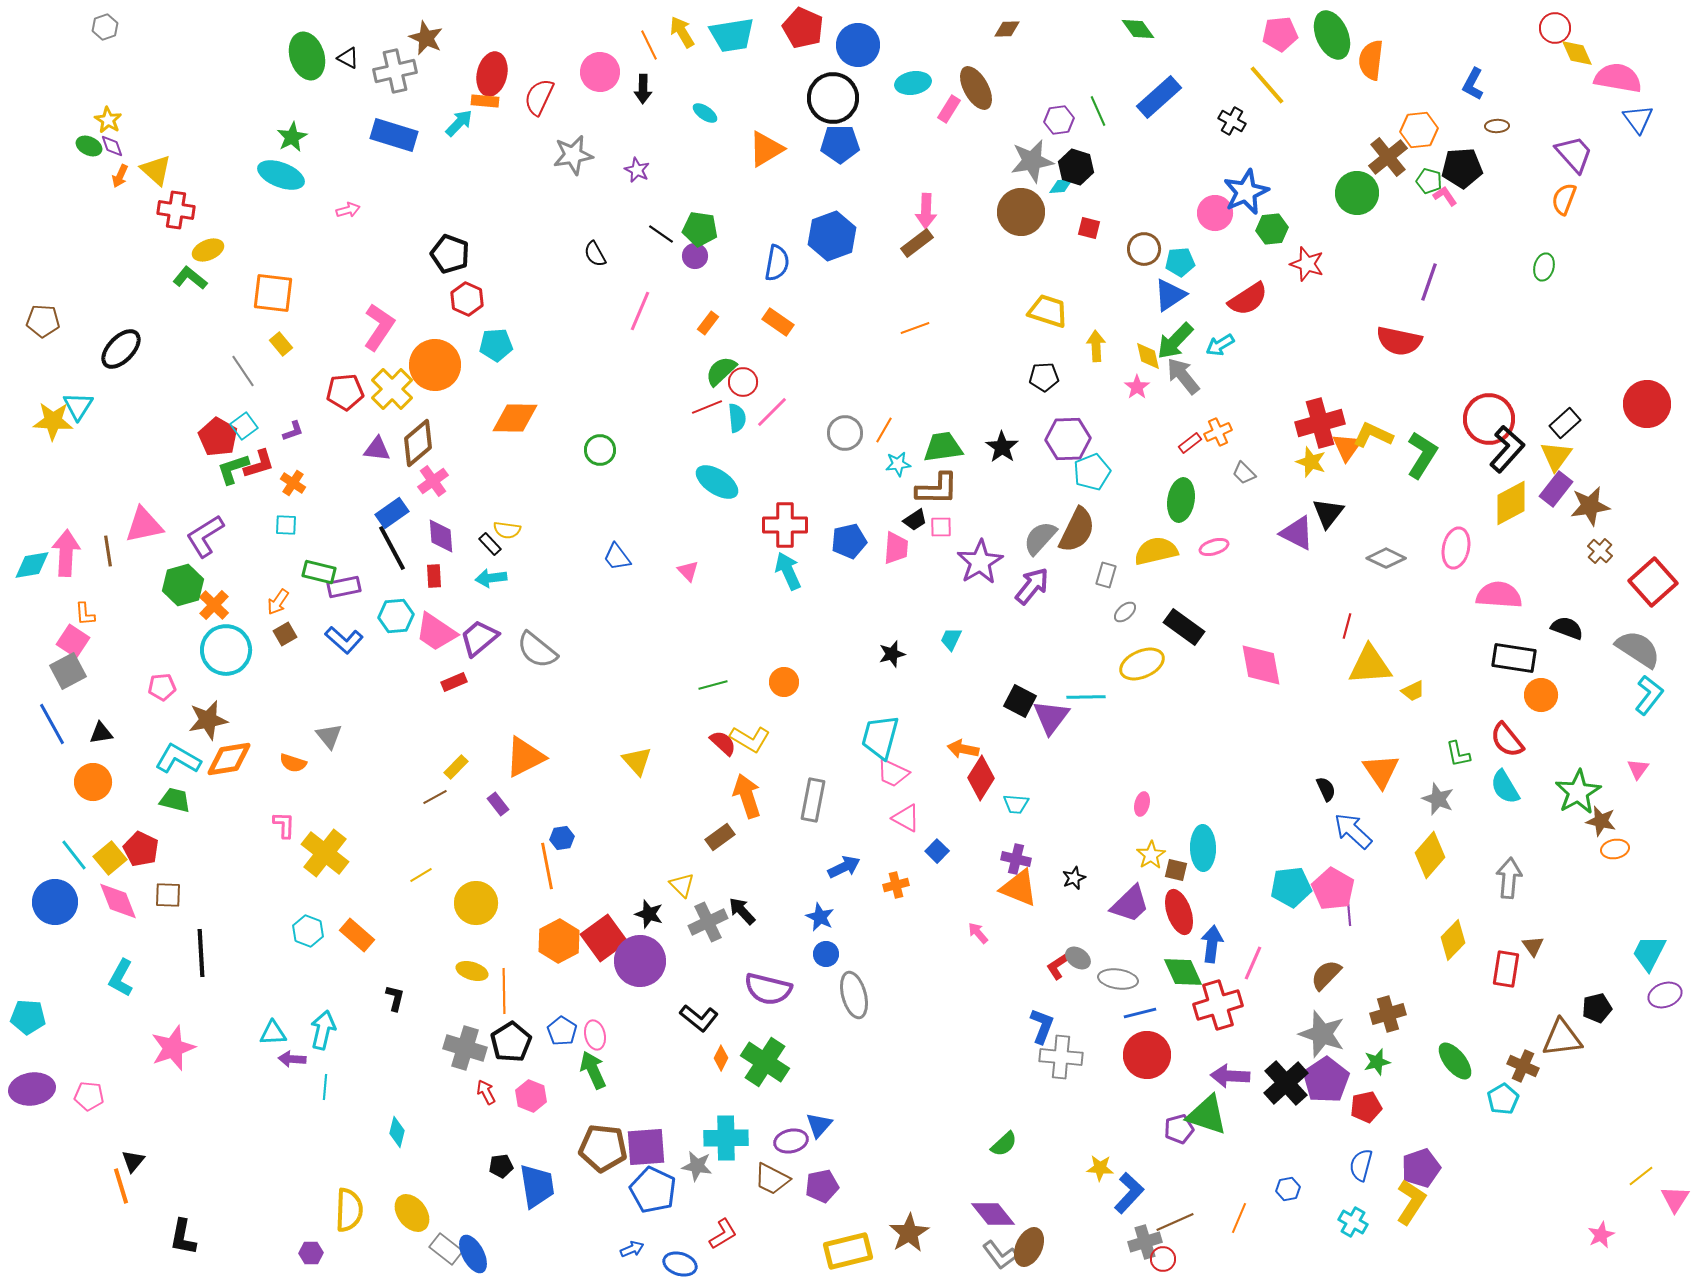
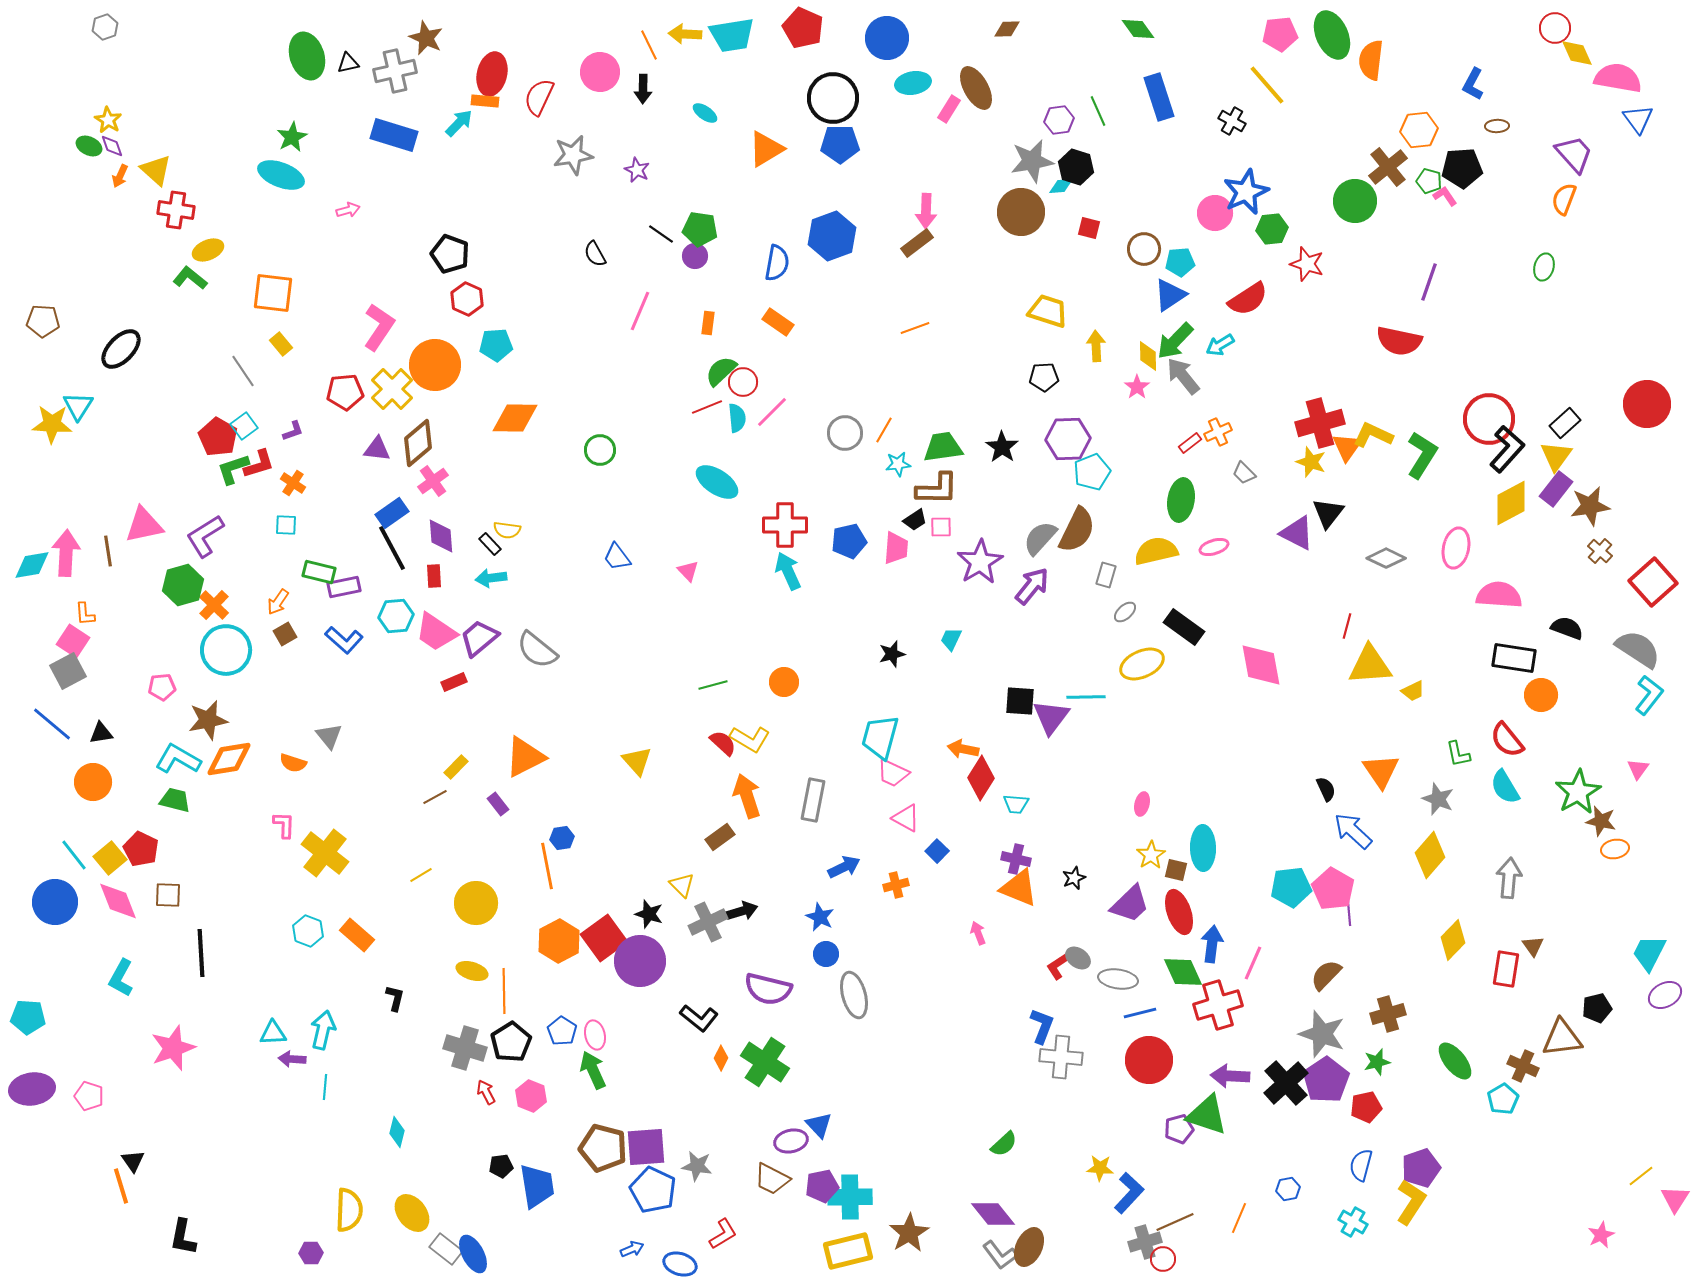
yellow arrow at (682, 32): moved 3 px right, 2 px down; rotated 56 degrees counterclockwise
blue circle at (858, 45): moved 29 px right, 7 px up
black triangle at (348, 58): moved 5 px down; rotated 40 degrees counterclockwise
blue rectangle at (1159, 97): rotated 66 degrees counterclockwise
brown cross at (1388, 157): moved 10 px down
green circle at (1357, 193): moved 2 px left, 8 px down
orange rectangle at (708, 323): rotated 30 degrees counterclockwise
yellow diamond at (1148, 356): rotated 12 degrees clockwise
yellow star at (53, 421): moved 1 px left, 3 px down
black square at (1020, 701): rotated 24 degrees counterclockwise
blue line at (52, 724): rotated 21 degrees counterclockwise
black arrow at (742, 911): rotated 116 degrees clockwise
pink arrow at (978, 933): rotated 20 degrees clockwise
purple ellipse at (1665, 995): rotated 8 degrees counterclockwise
red circle at (1147, 1055): moved 2 px right, 5 px down
pink pentagon at (89, 1096): rotated 12 degrees clockwise
blue triangle at (819, 1125): rotated 24 degrees counterclockwise
cyan cross at (726, 1138): moved 124 px right, 59 px down
brown pentagon at (603, 1148): rotated 9 degrees clockwise
black triangle at (133, 1161): rotated 15 degrees counterclockwise
